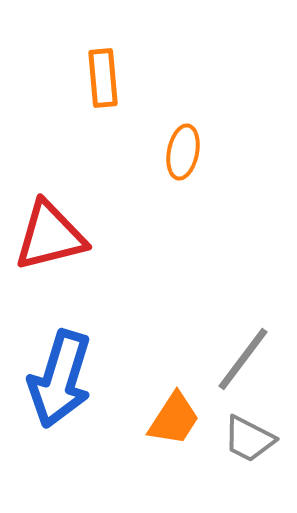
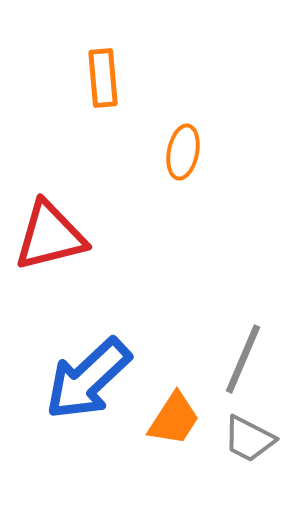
gray line: rotated 14 degrees counterclockwise
blue arrow: moved 28 px right; rotated 30 degrees clockwise
